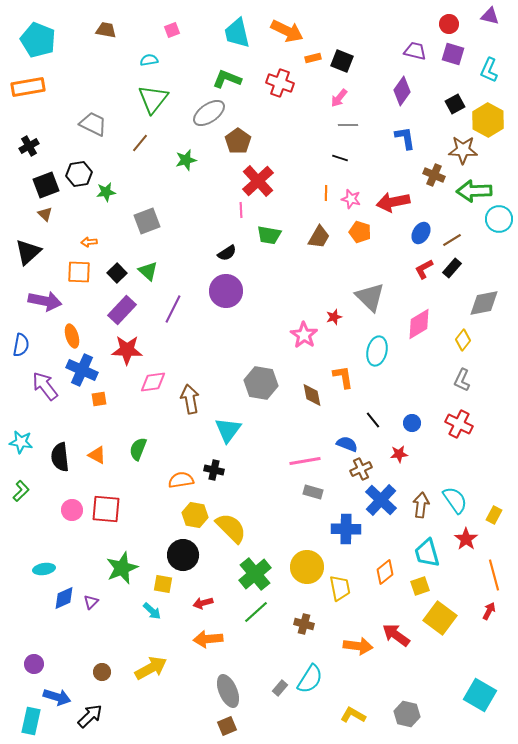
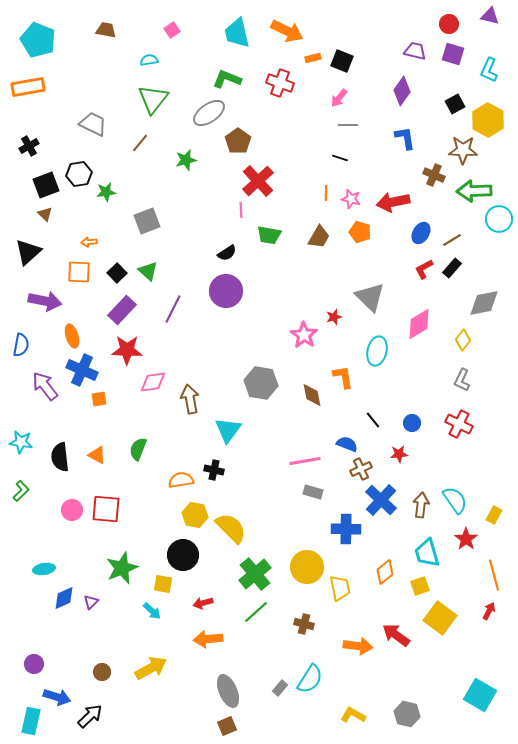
pink square at (172, 30): rotated 14 degrees counterclockwise
